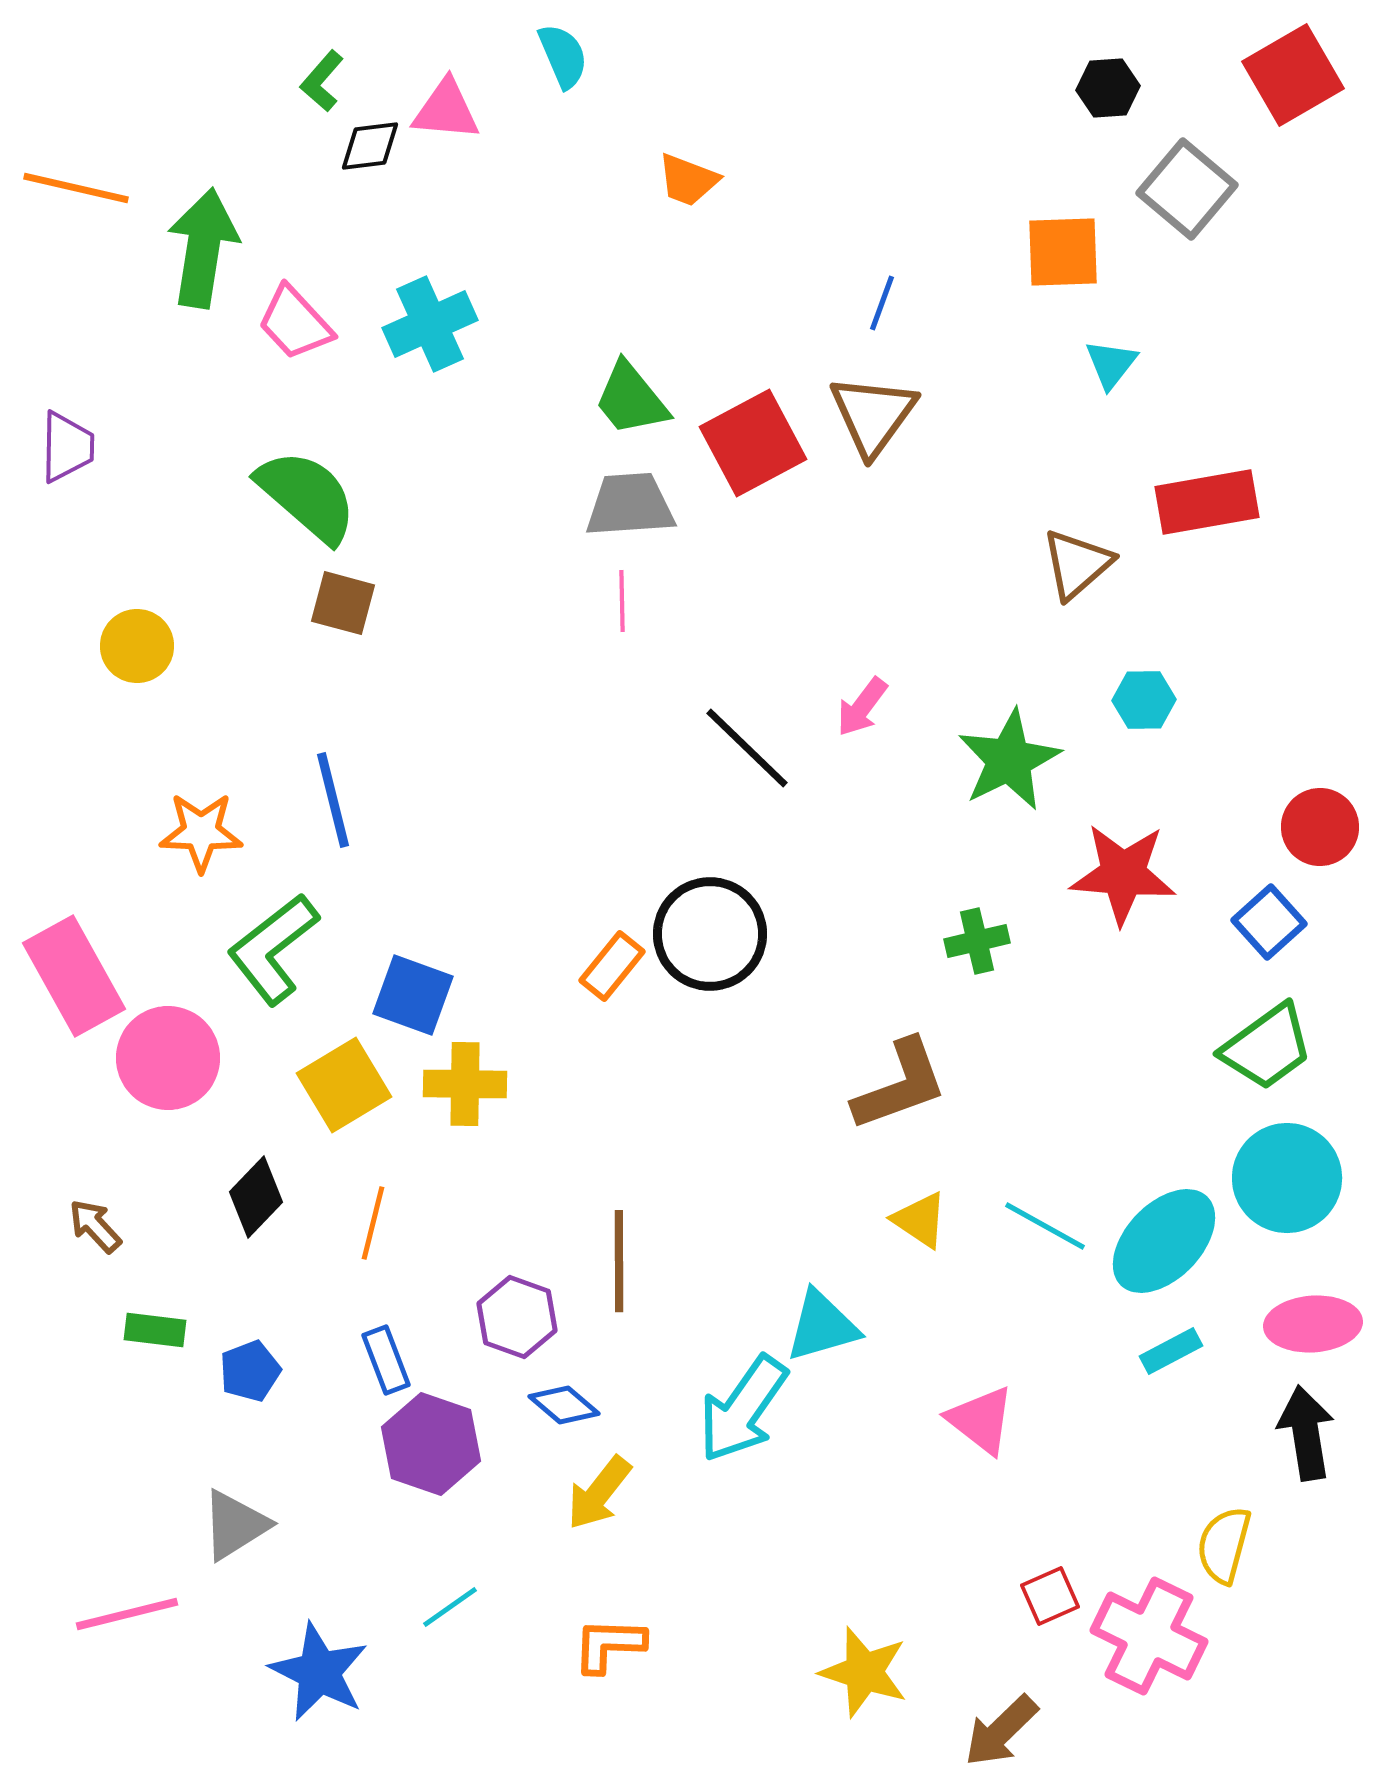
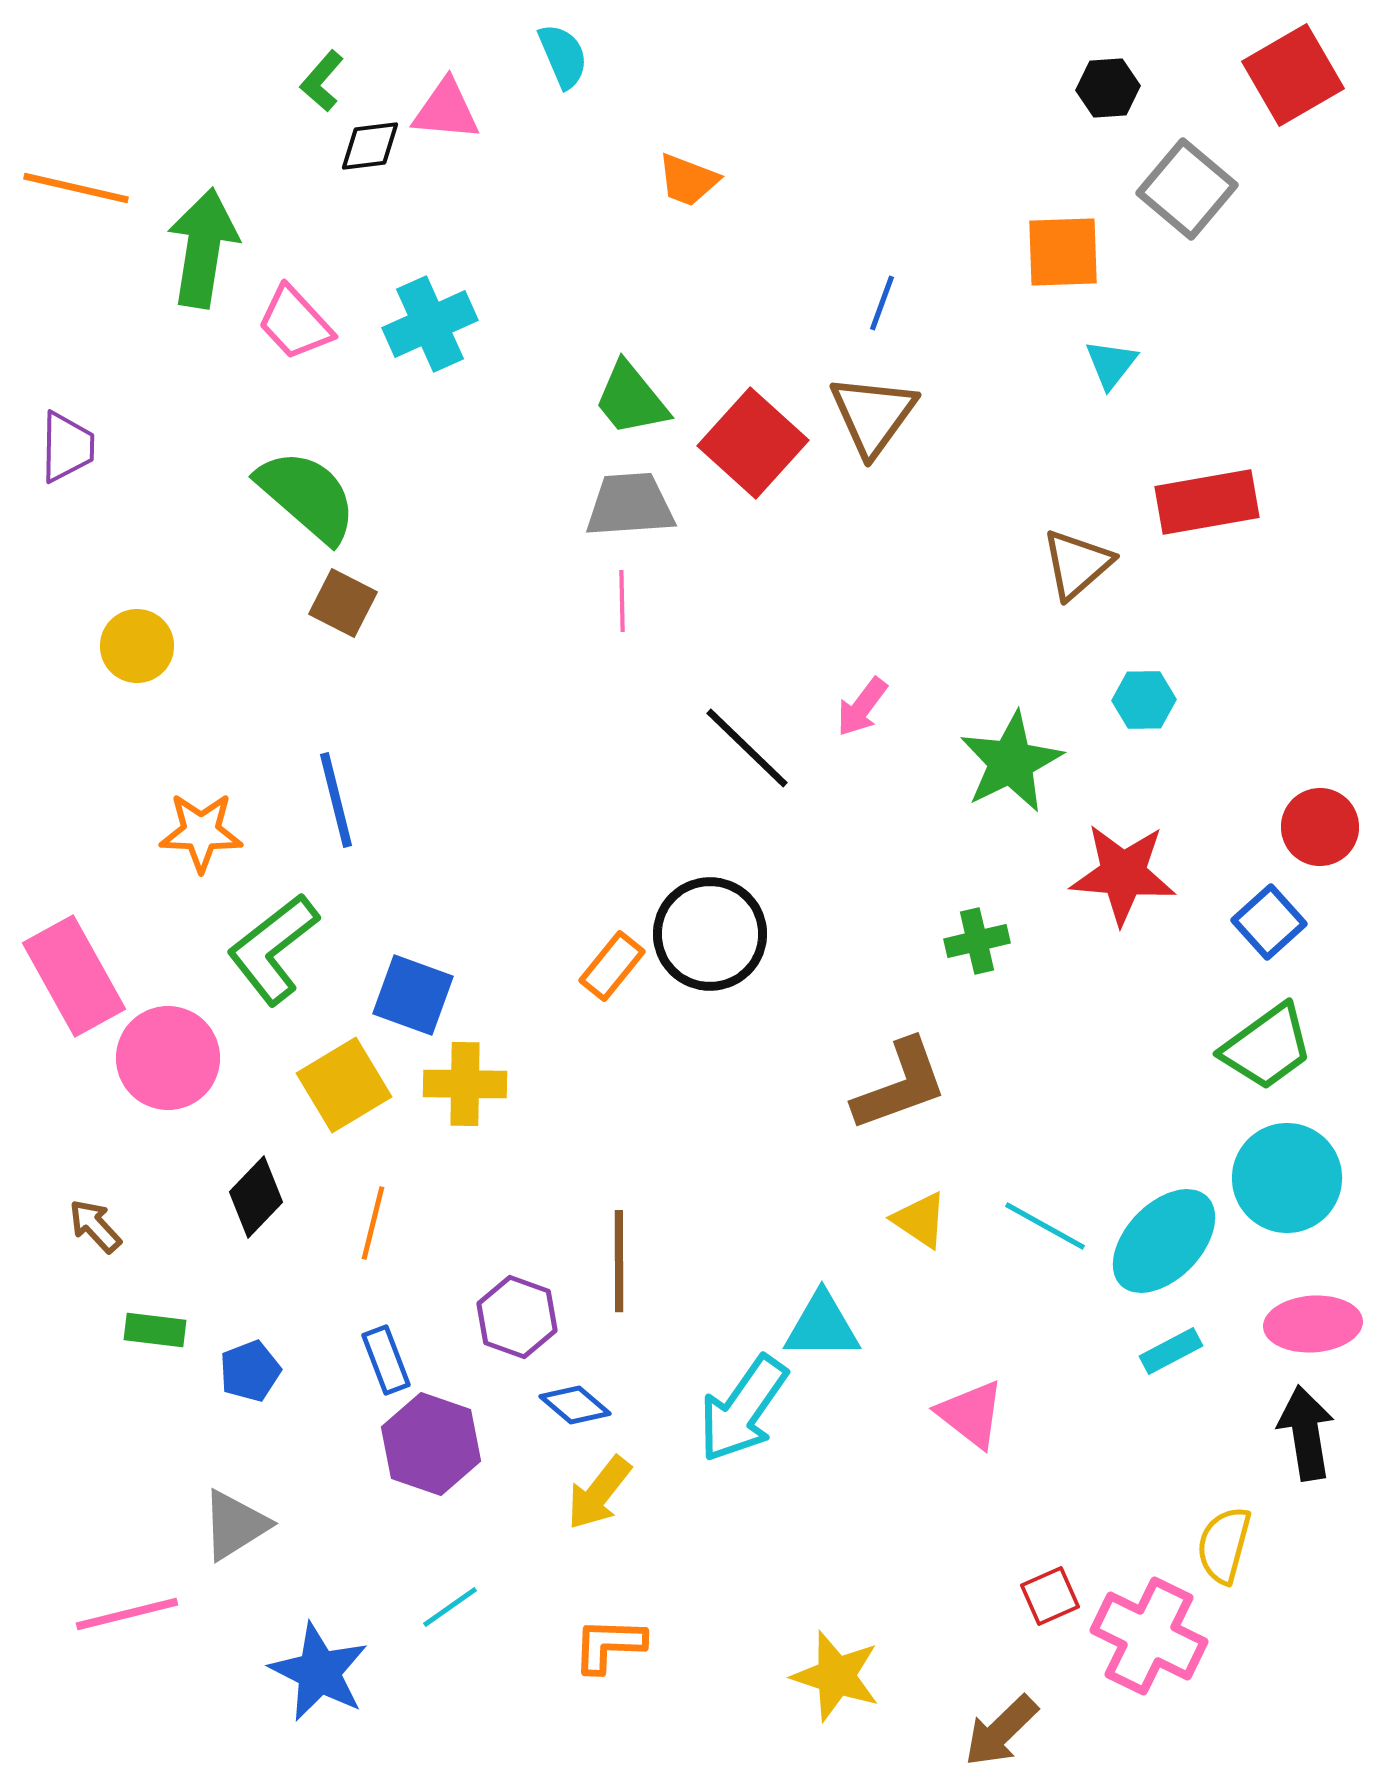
red square at (753, 443): rotated 20 degrees counterclockwise
brown square at (343, 603): rotated 12 degrees clockwise
green star at (1009, 760): moved 2 px right, 2 px down
blue line at (333, 800): moved 3 px right
cyan triangle at (822, 1326): rotated 16 degrees clockwise
blue diamond at (564, 1405): moved 11 px right
pink triangle at (981, 1420): moved 10 px left, 6 px up
yellow star at (864, 1672): moved 28 px left, 4 px down
